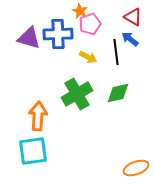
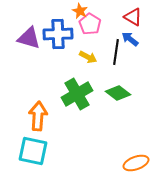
pink pentagon: rotated 20 degrees counterclockwise
black line: rotated 15 degrees clockwise
green diamond: rotated 50 degrees clockwise
cyan square: rotated 20 degrees clockwise
orange ellipse: moved 5 px up
